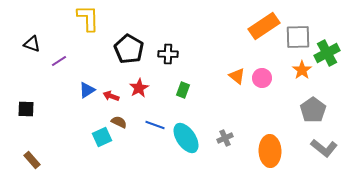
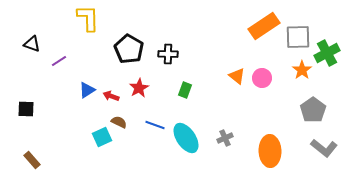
green rectangle: moved 2 px right
